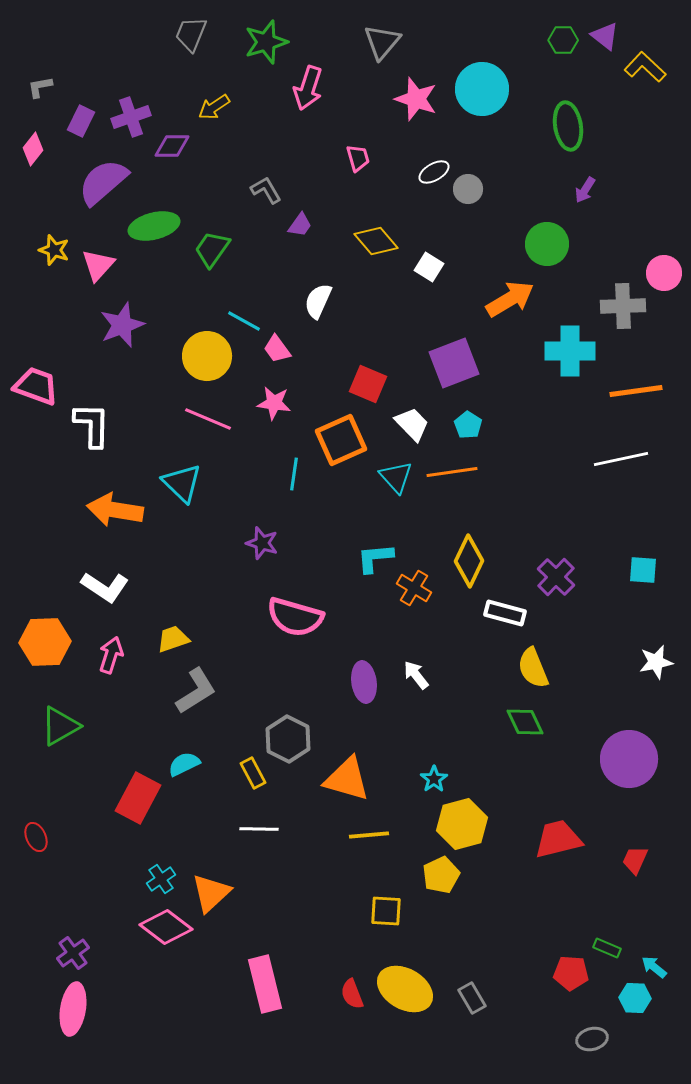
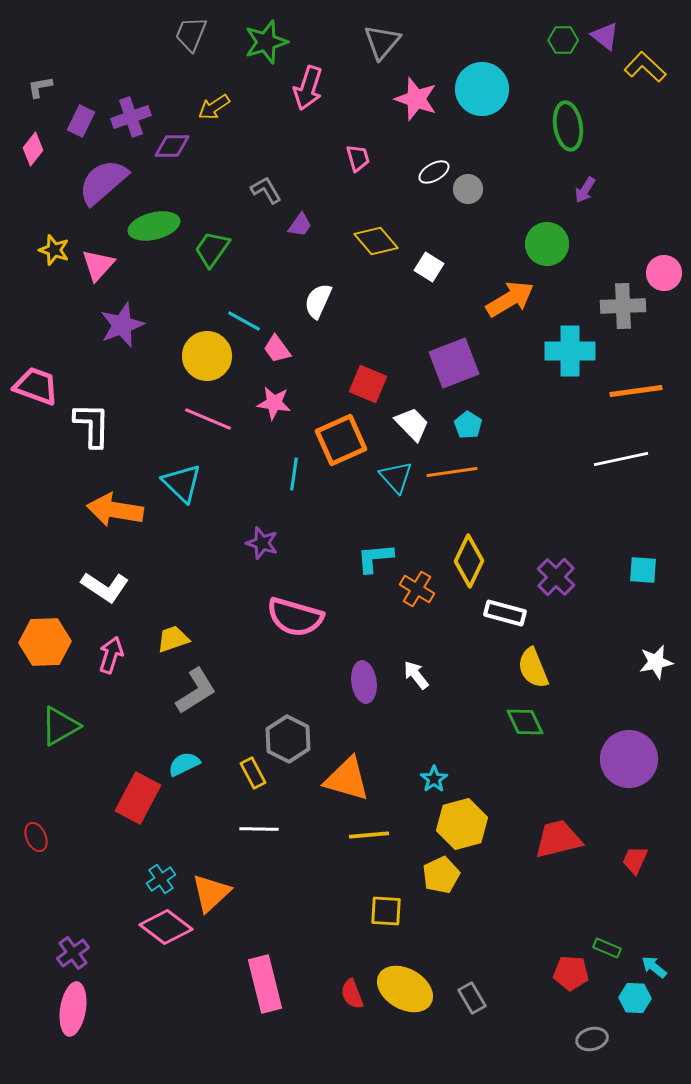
orange cross at (414, 588): moved 3 px right, 1 px down
